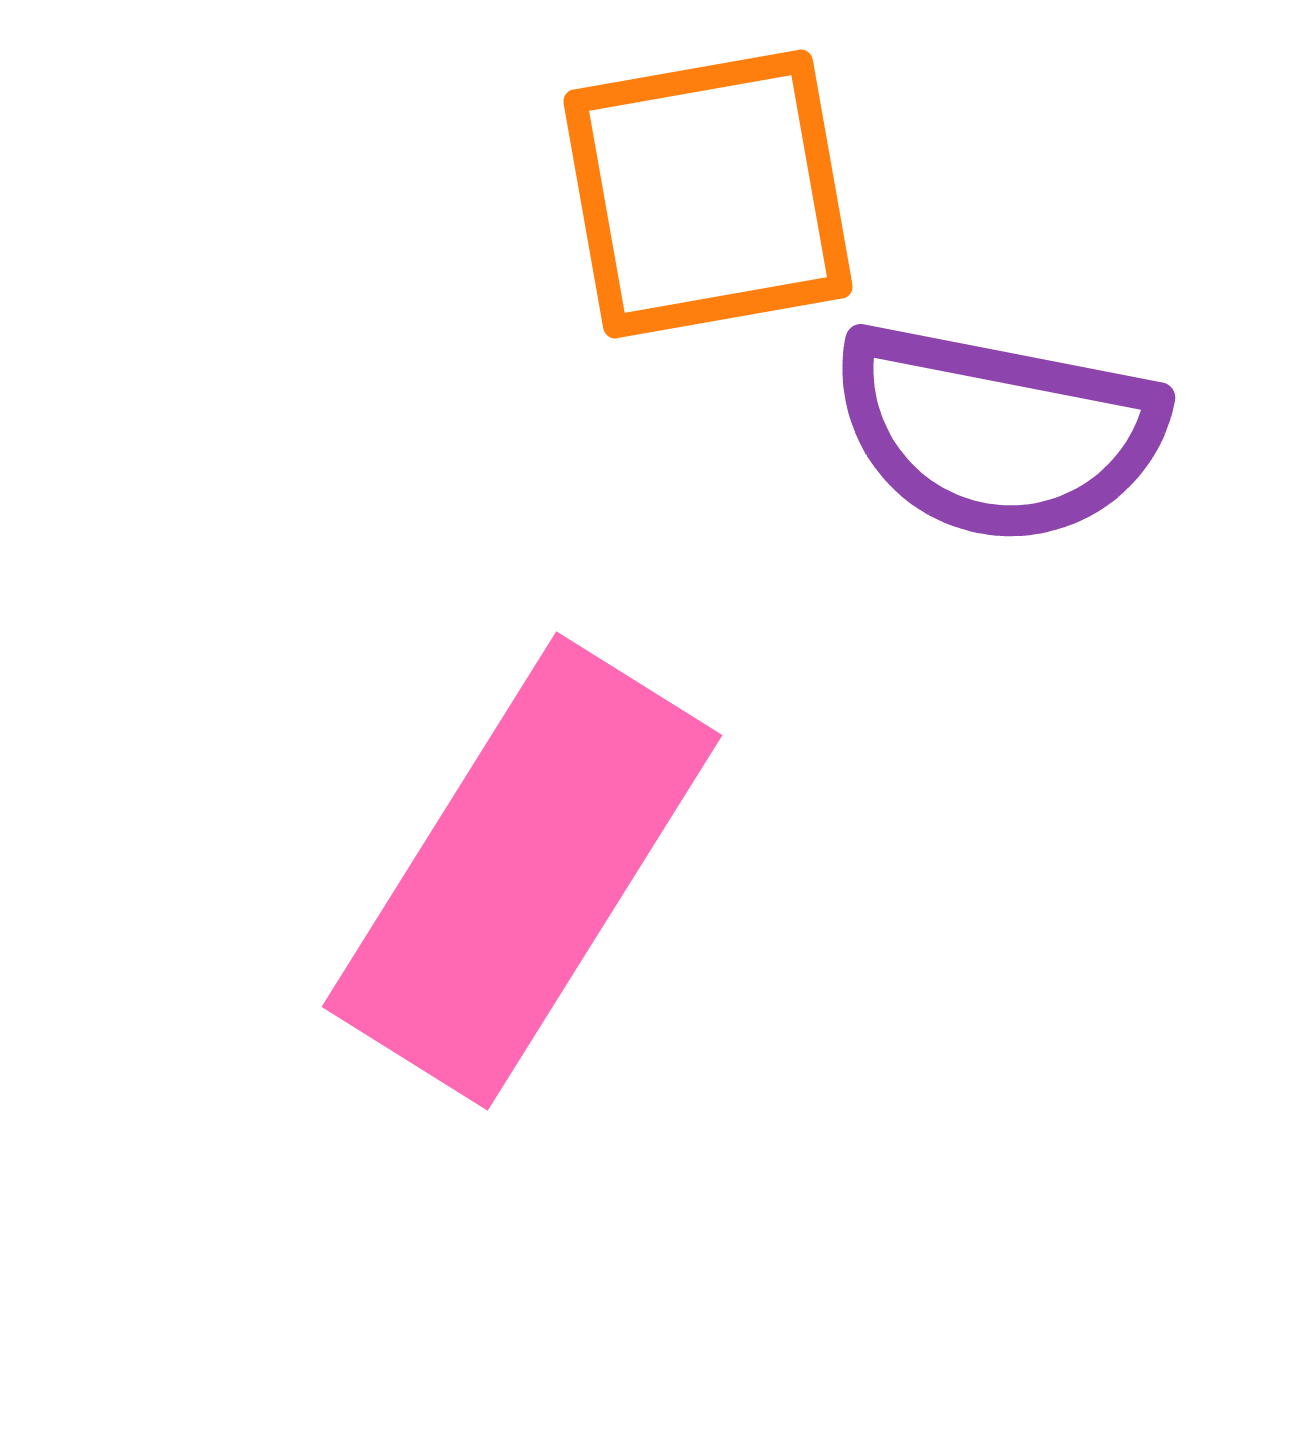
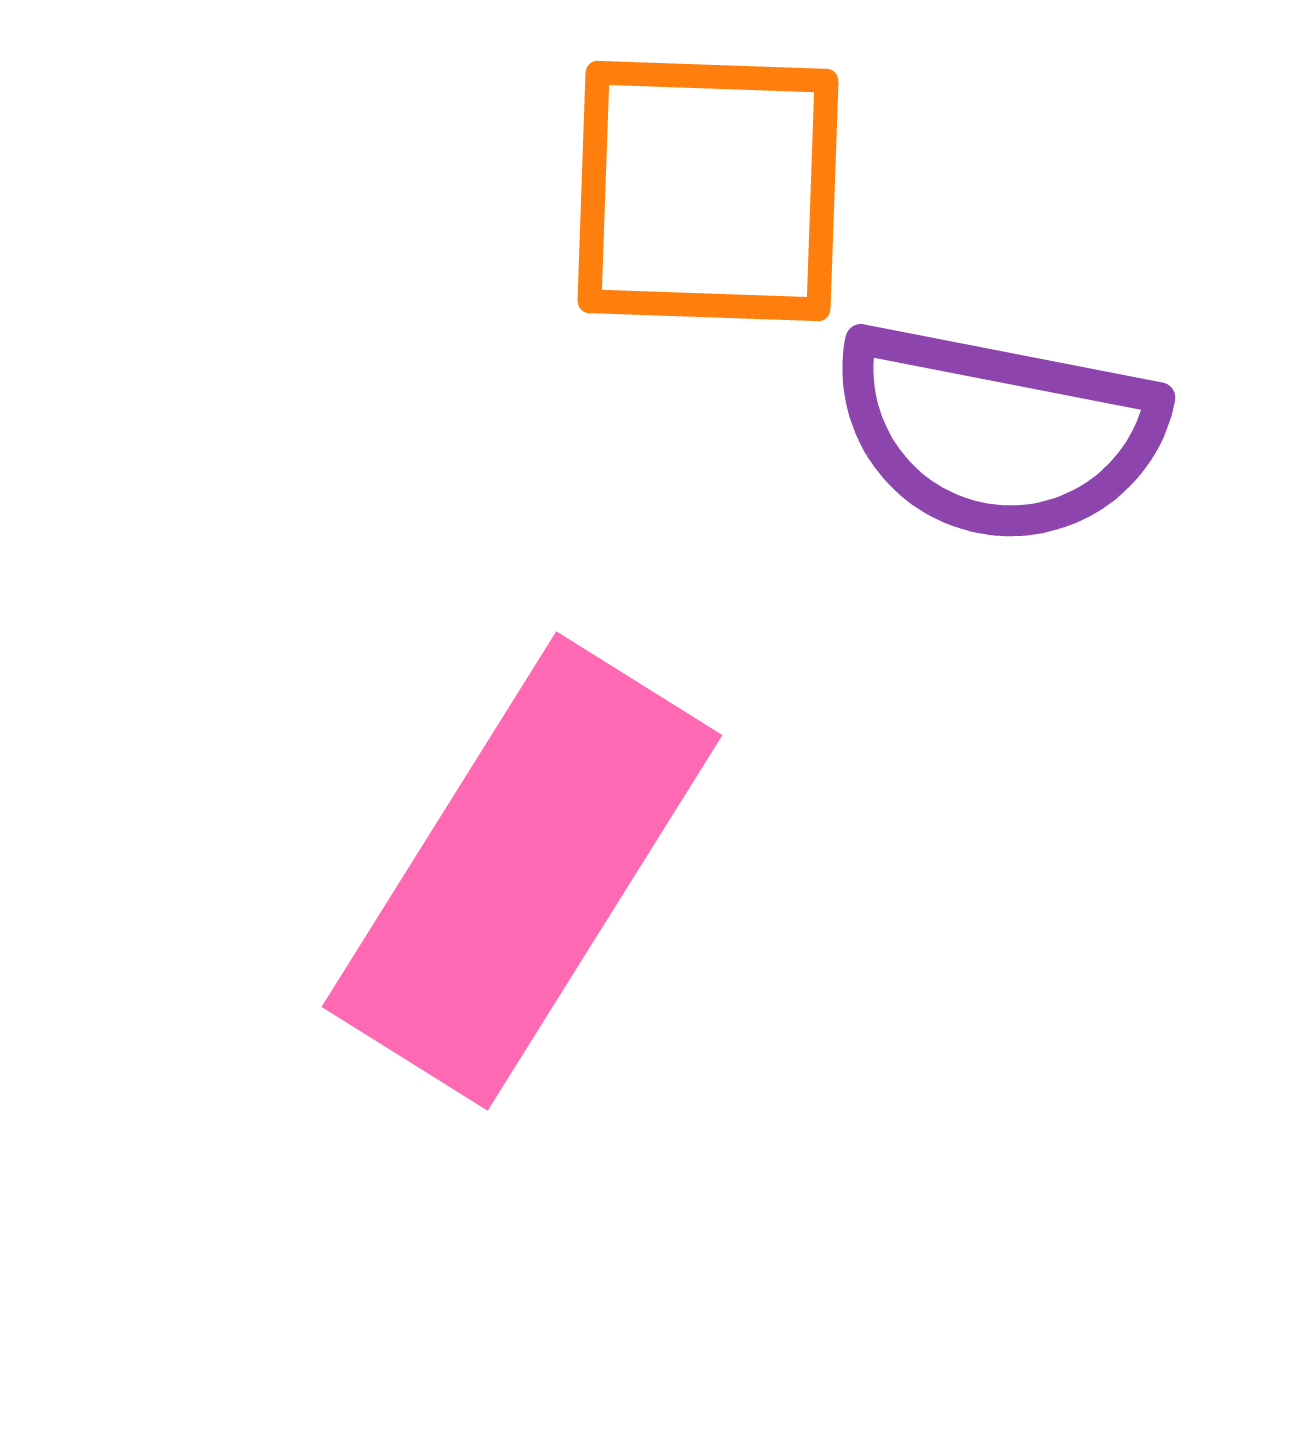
orange square: moved 3 px up; rotated 12 degrees clockwise
